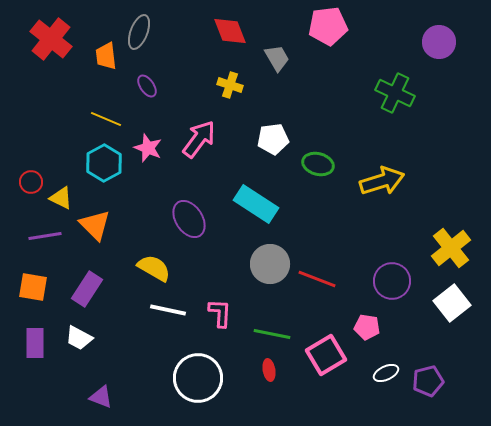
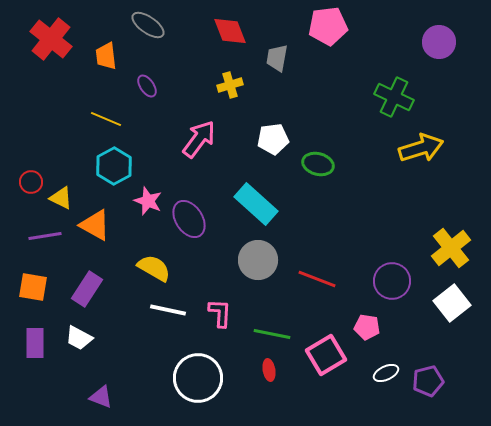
gray ellipse at (139, 32): moved 9 px right, 7 px up; rotated 76 degrees counterclockwise
gray trapezoid at (277, 58): rotated 140 degrees counterclockwise
yellow cross at (230, 85): rotated 35 degrees counterclockwise
green cross at (395, 93): moved 1 px left, 4 px down
pink star at (148, 148): moved 53 px down
cyan hexagon at (104, 163): moved 10 px right, 3 px down
yellow arrow at (382, 181): moved 39 px right, 33 px up
cyan rectangle at (256, 204): rotated 9 degrees clockwise
orange triangle at (95, 225): rotated 16 degrees counterclockwise
gray circle at (270, 264): moved 12 px left, 4 px up
